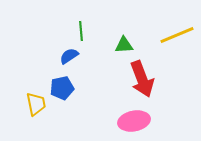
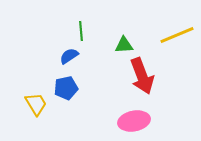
red arrow: moved 3 px up
blue pentagon: moved 4 px right
yellow trapezoid: rotated 20 degrees counterclockwise
